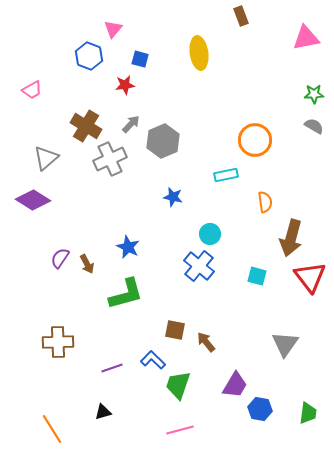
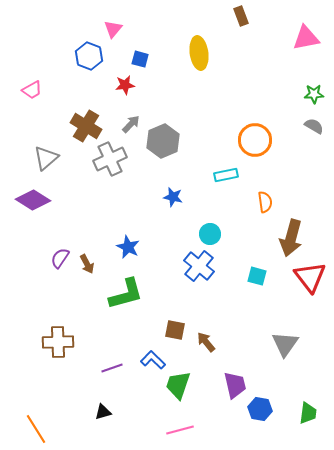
purple trapezoid at (235, 385): rotated 44 degrees counterclockwise
orange line at (52, 429): moved 16 px left
